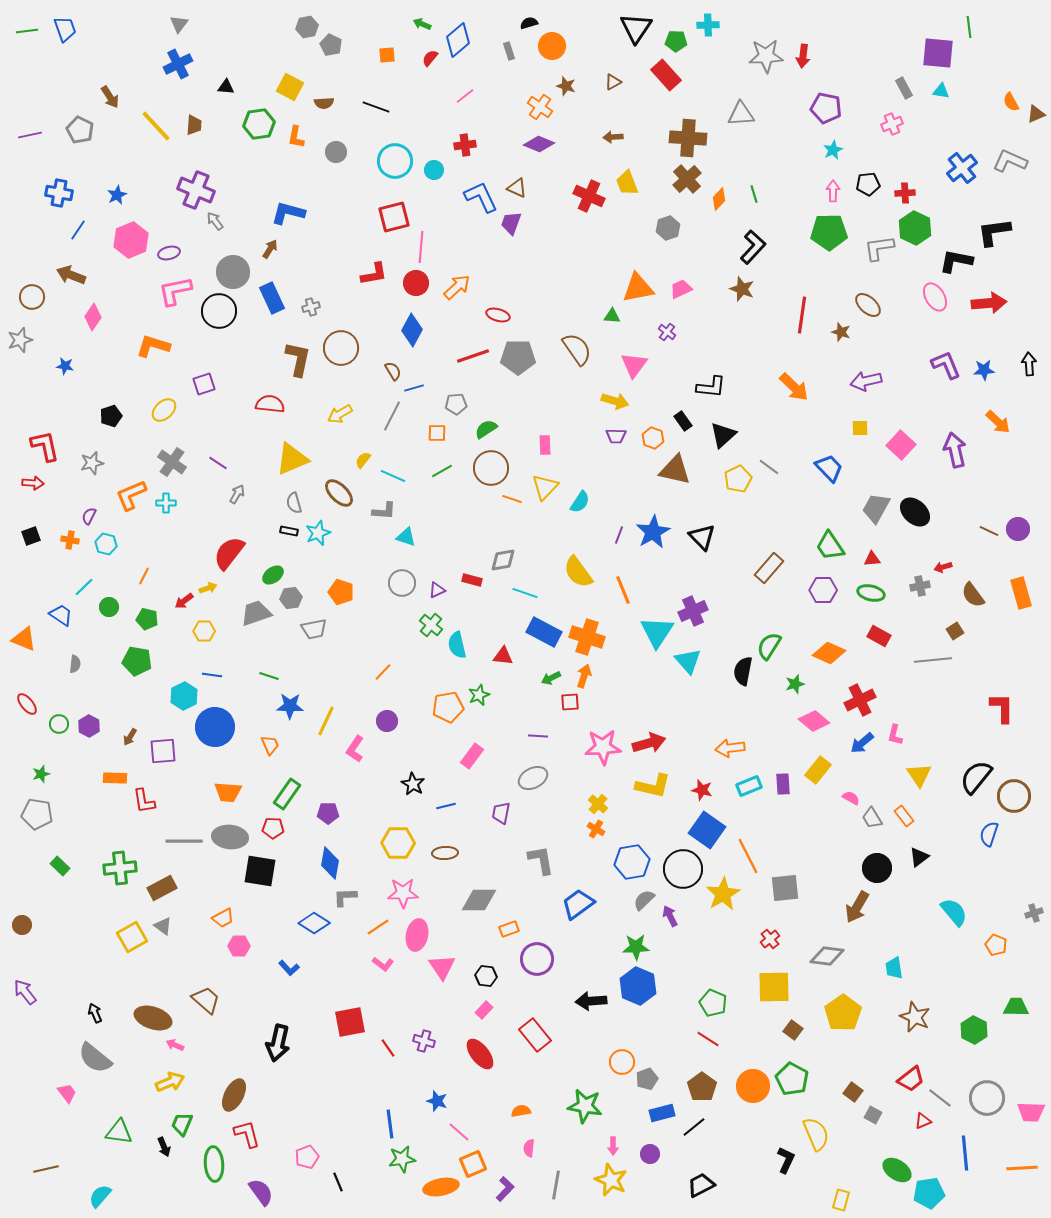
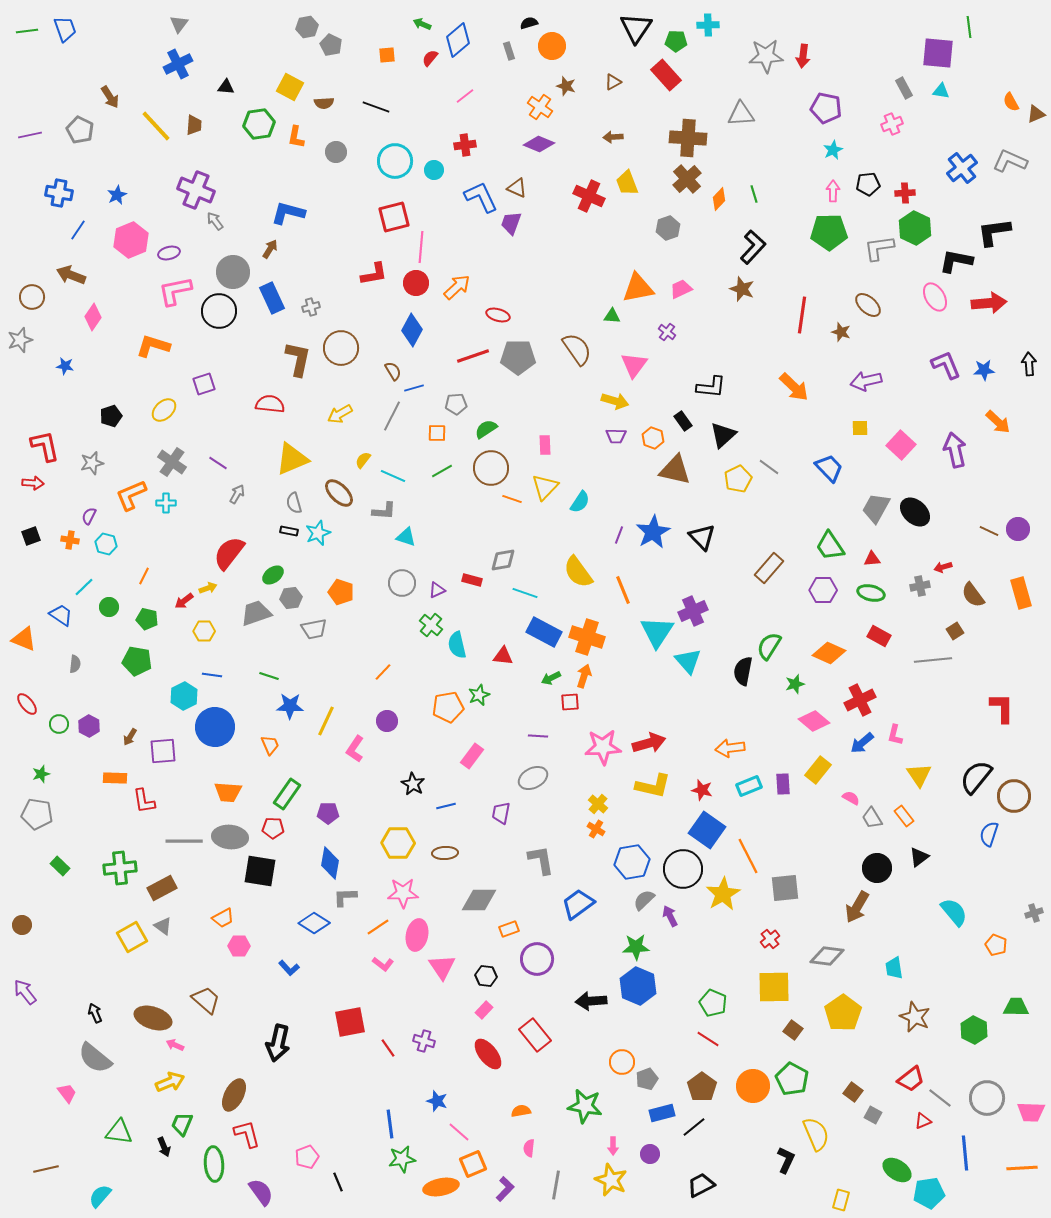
red ellipse at (480, 1054): moved 8 px right
